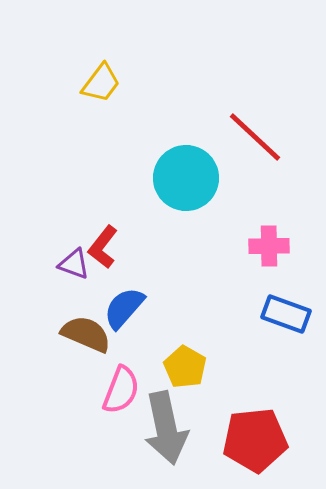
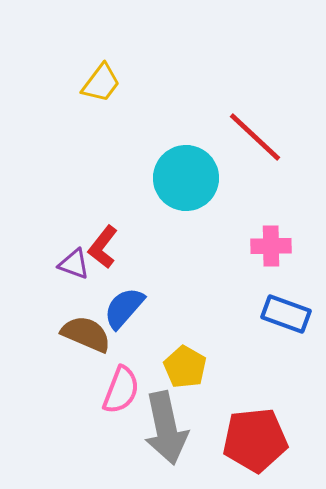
pink cross: moved 2 px right
